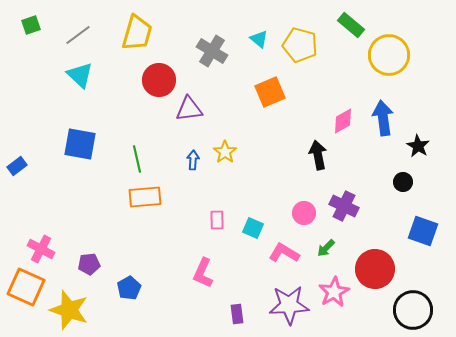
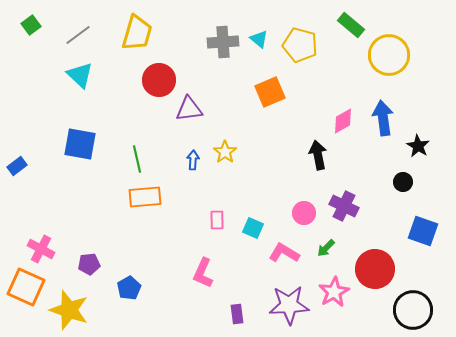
green square at (31, 25): rotated 18 degrees counterclockwise
gray cross at (212, 51): moved 11 px right, 9 px up; rotated 36 degrees counterclockwise
